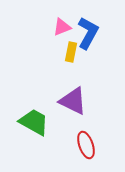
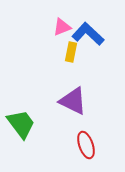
blue L-shape: moved 1 px down; rotated 76 degrees counterclockwise
green trapezoid: moved 13 px left, 2 px down; rotated 24 degrees clockwise
